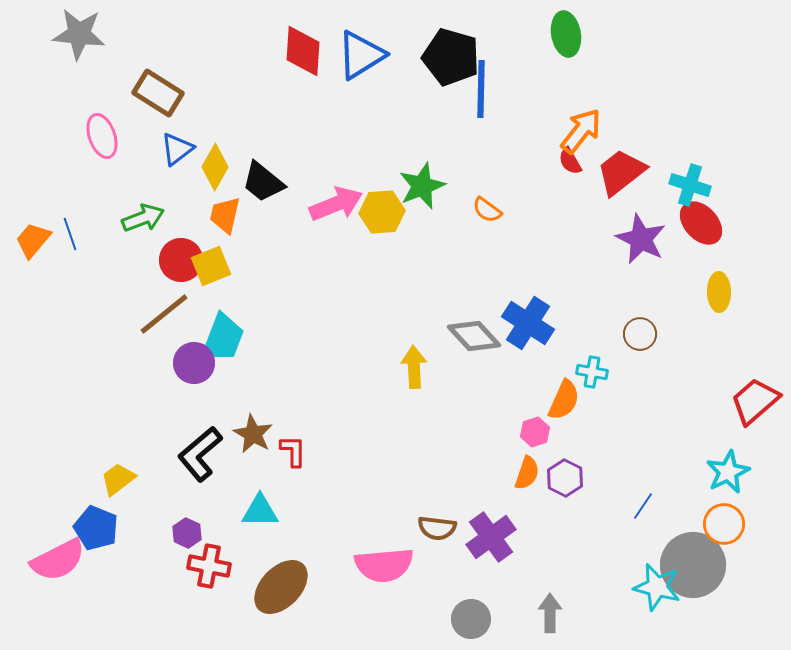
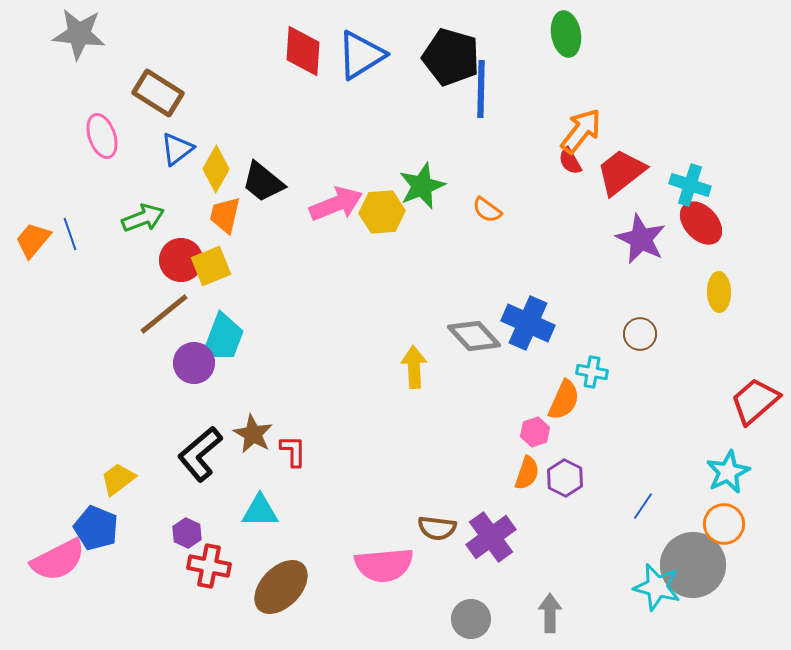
yellow diamond at (215, 167): moved 1 px right, 2 px down
blue cross at (528, 323): rotated 9 degrees counterclockwise
